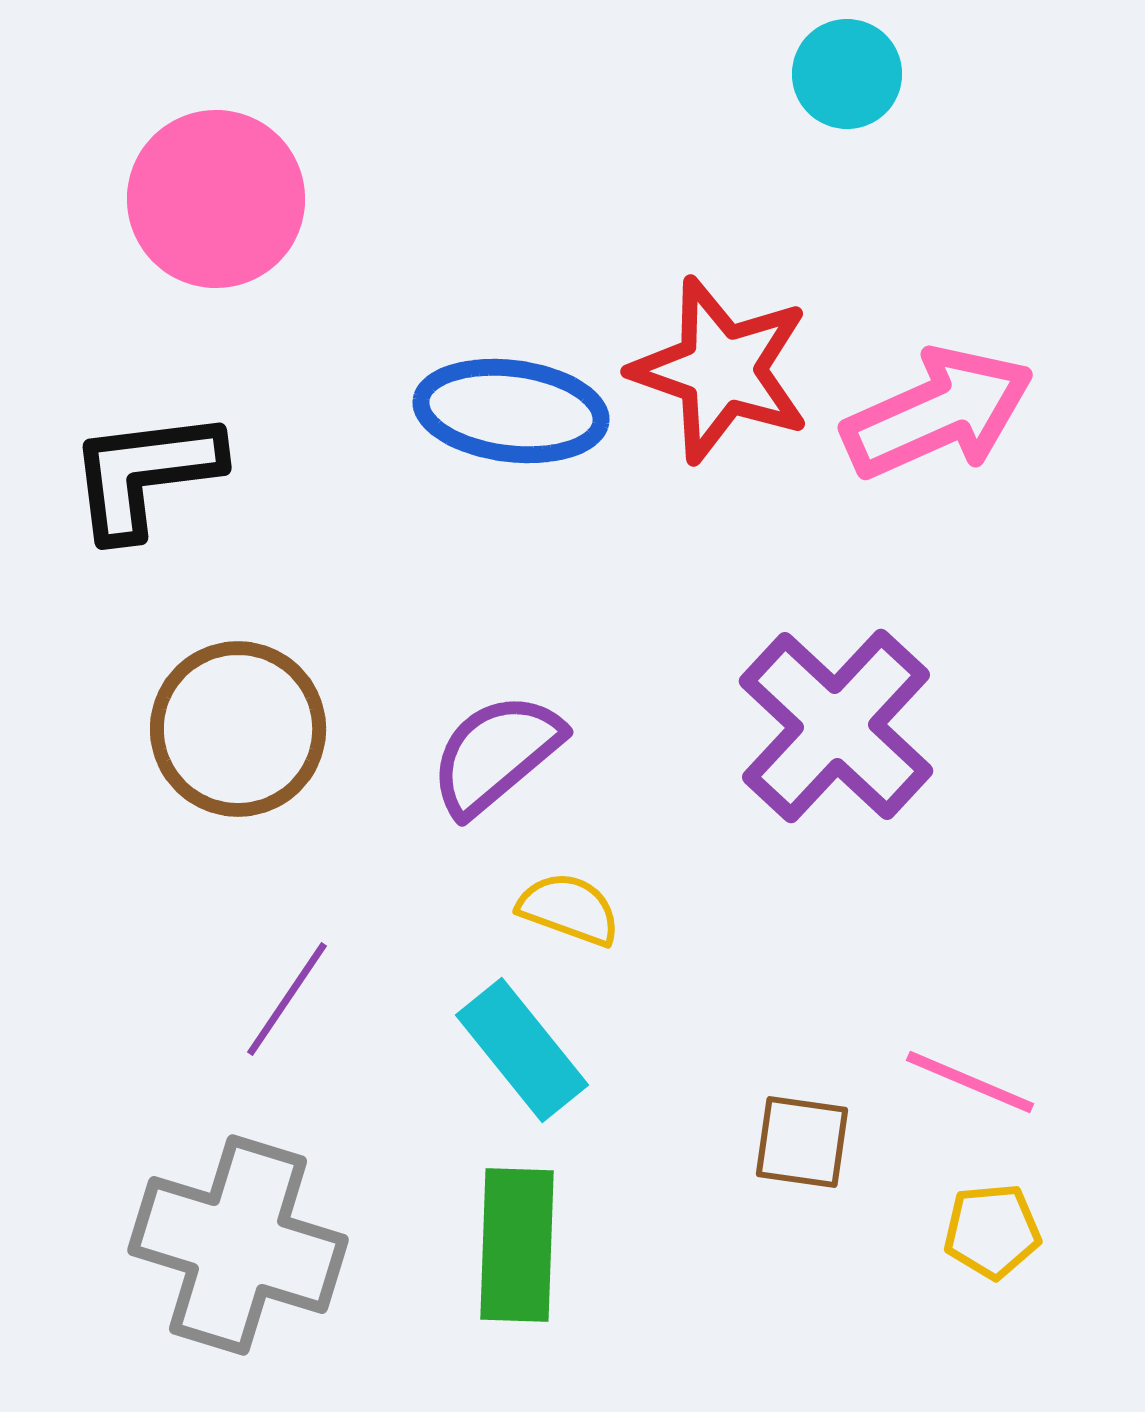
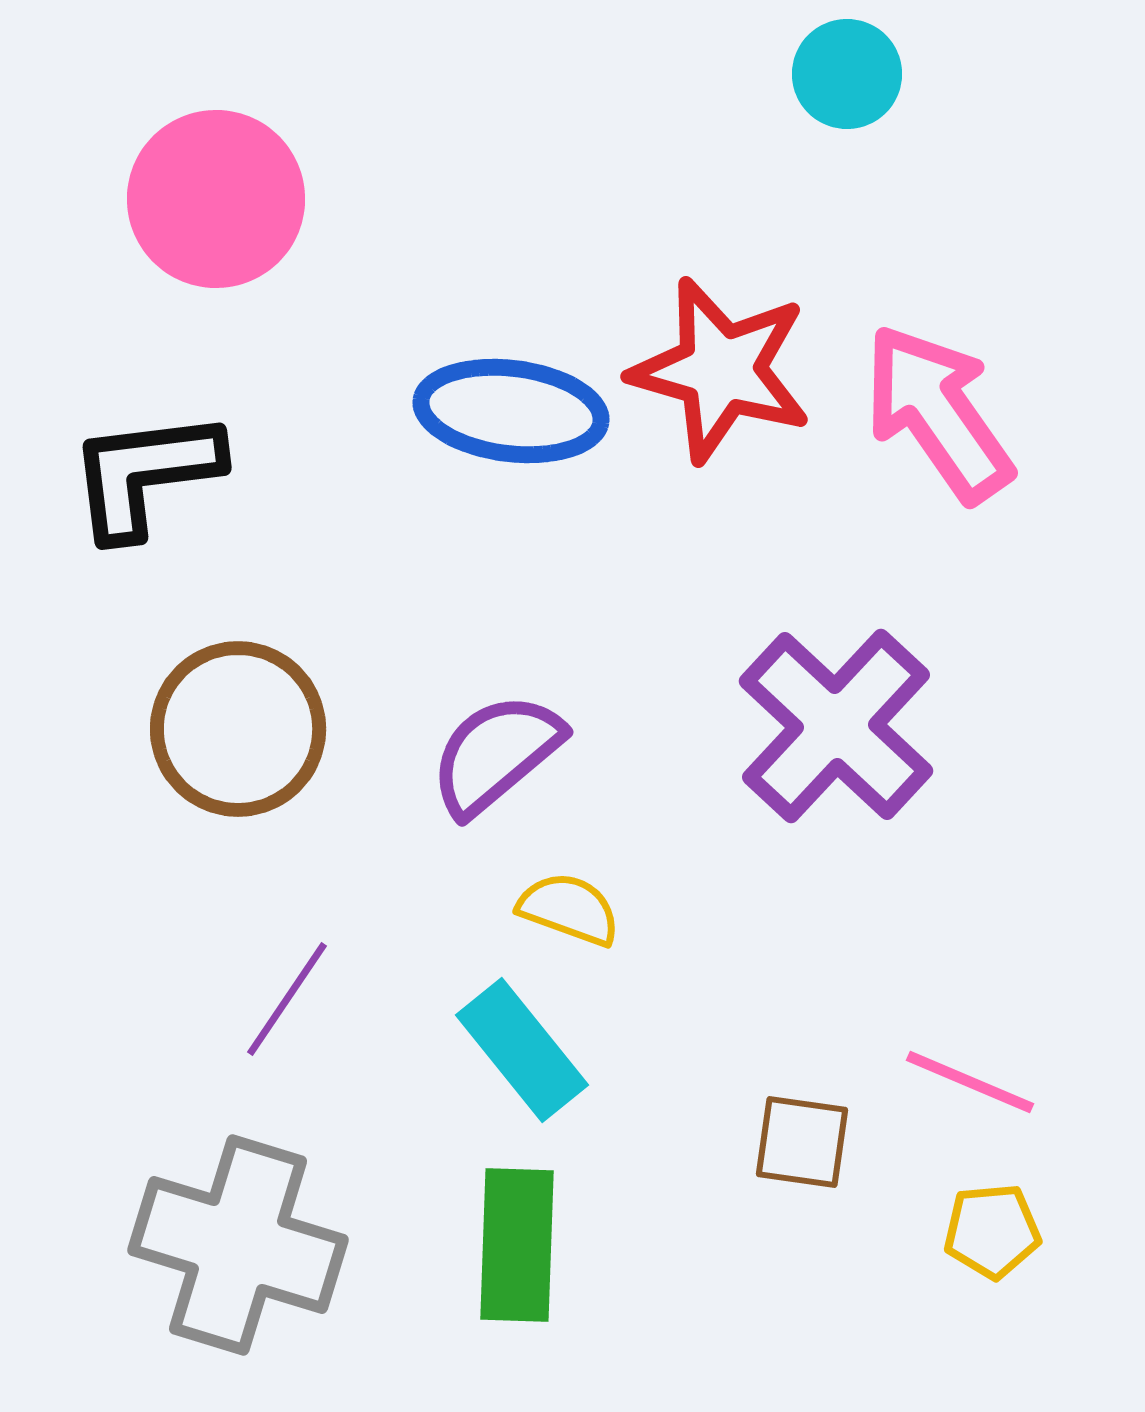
red star: rotated 3 degrees counterclockwise
pink arrow: rotated 101 degrees counterclockwise
